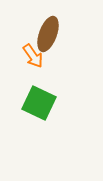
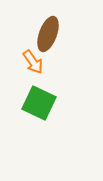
orange arrow: moved 6 px down
